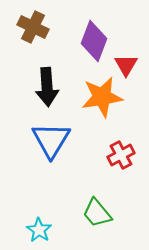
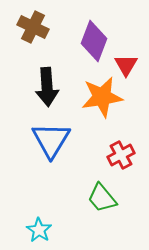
green trapezoid: moved 5 px right, 15 px up
